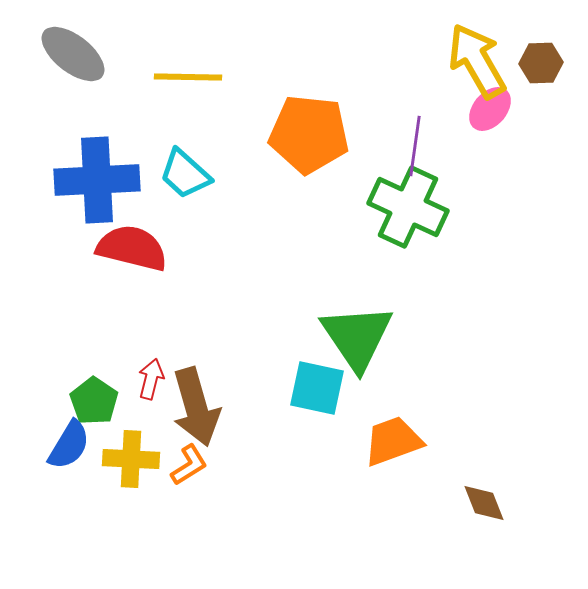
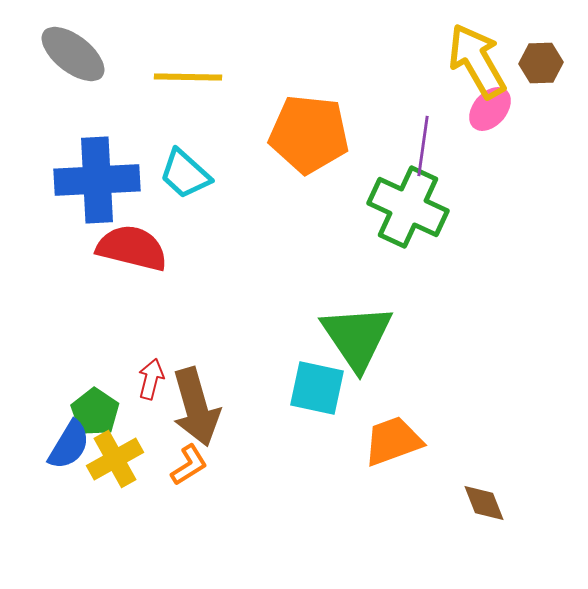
purple line: moved 8 px right
green pentagon: moved 1 px right, 11 px down
yellow cross: moved 16 px left; rotated 32 degrees counterclockwise
